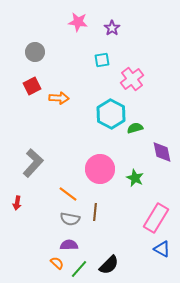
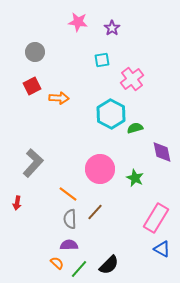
brown line: rotated 36 degrees clockwise
gray semicircle: rotated 78 degrees clockwise
